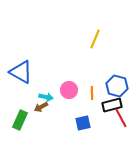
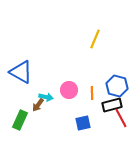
brown arrow: moved 3 px left, 2 px up; rotated 24 degrees counterclockwise
